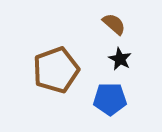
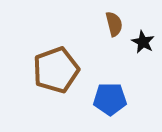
brown semicircle: rotated 35 degrees clockwise
black star: moved 23 px right, 17 px up
